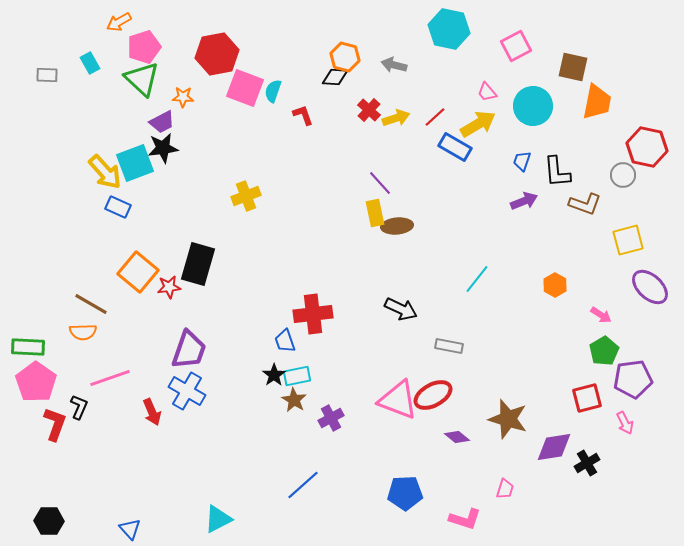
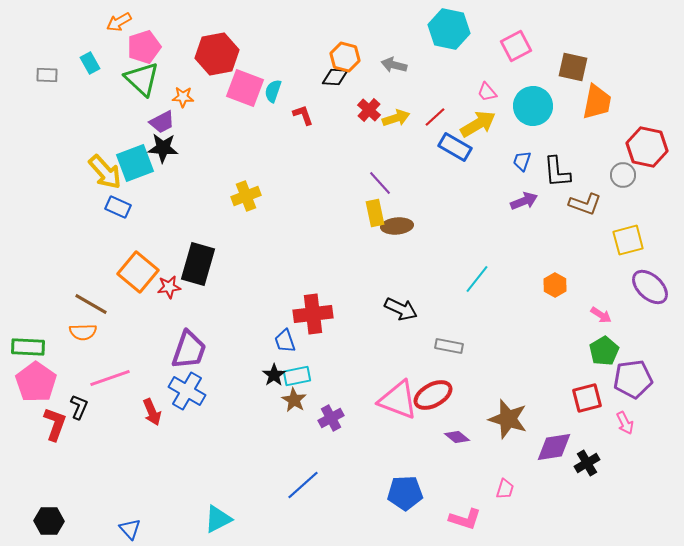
black star at (163, 148): rotated 12 degrees clockwise
